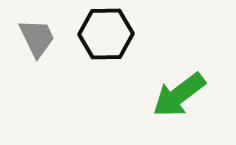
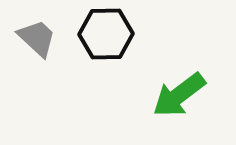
gray trapezoid: rotated 21 degrees counterclockwise
